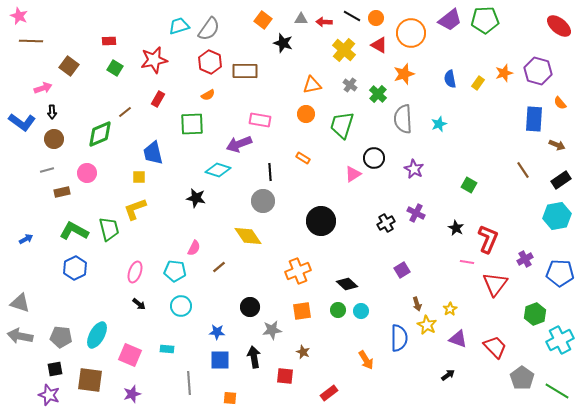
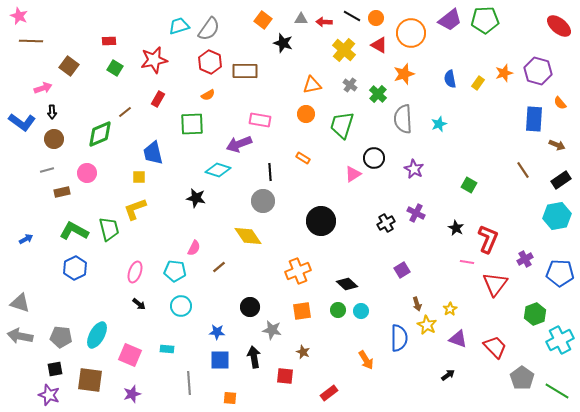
gray star at (272, 330): rotated 18 degrees clockwise
